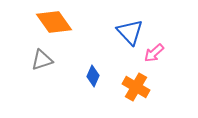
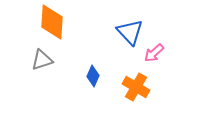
orange diamond: moved 2 px left; rotated 39 degrees clockwise
